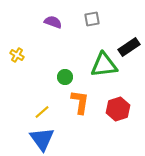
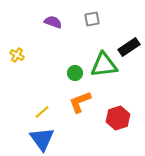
green circle: moved 10 px right, 4 px up
orange L-shape: rotated 120 degrees counterclockwise
red hexagon: moved 9 px down
